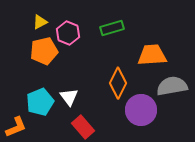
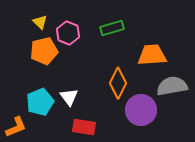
yellow triangle: rotated 49 degrees counterclockwise
red rectangle: moved 1 px right; rotated 40 degrees counterclockwise
